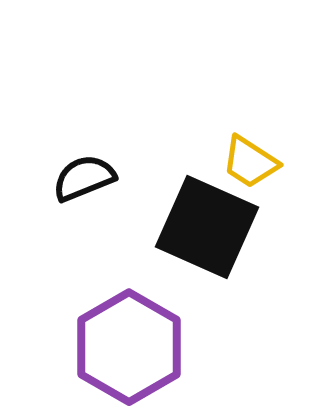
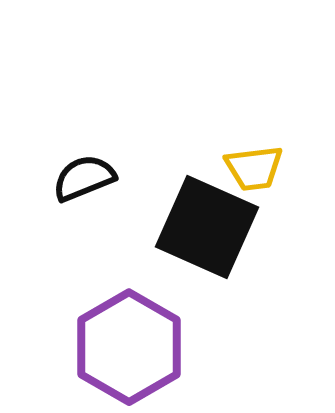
yellow trapezoid: moved 4 px right, 6 px down; rotated 40 degrees counterclockwise
